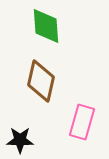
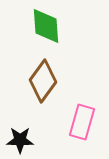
brown diamond: moved 2 px right; rotated 24 degrees clockwise
